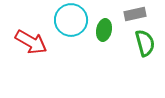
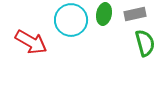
green ellipse: moved 16 px up
